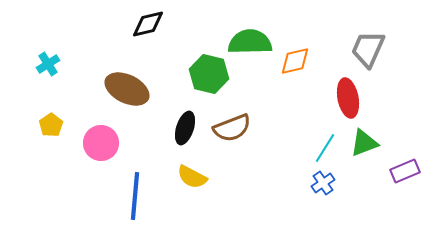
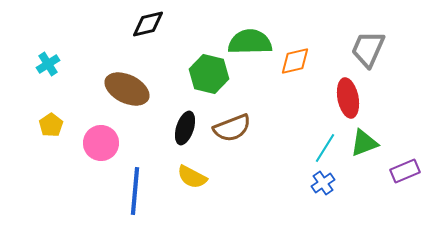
blue line: moved 5 px up
